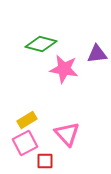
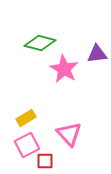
green diamond: moved 1 px left, 1 px up
pink star: rotated 20 degrees clockwise
yellow rectangle: moved 1 px left, 2 px up
pink triangle: moved 2 px right
pink square: moved 2 px right, 2 px down
